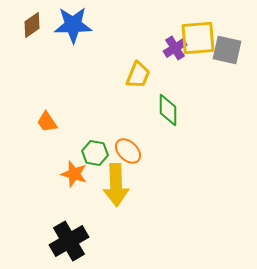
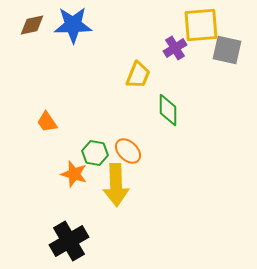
brown diamond: rotated 24 degrees clockwise
yellow square: moved 3 px right, 13 px up
